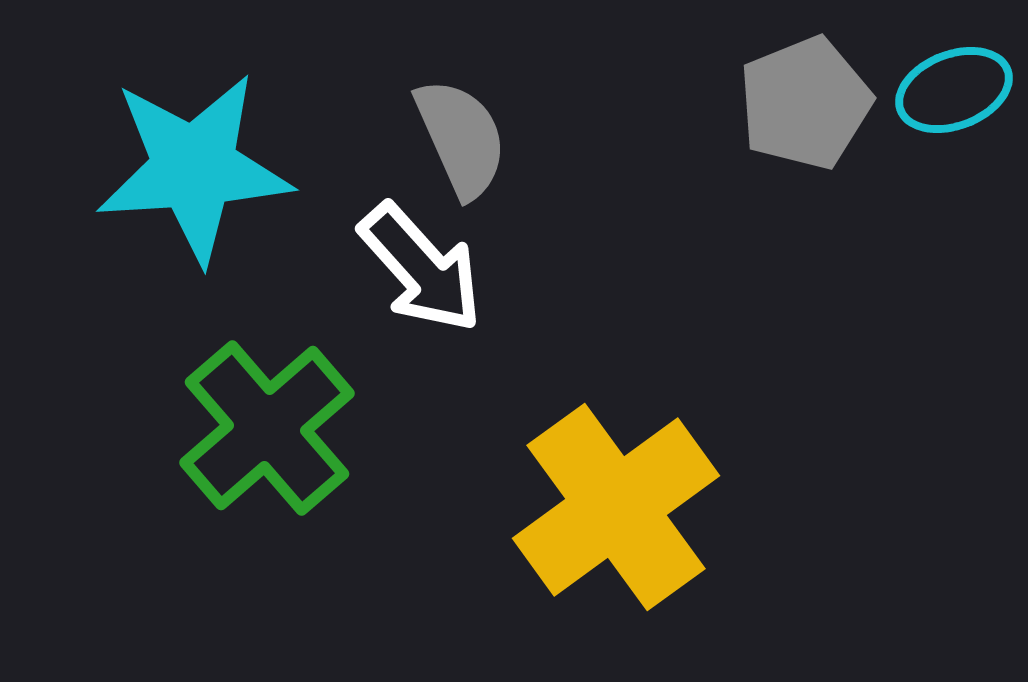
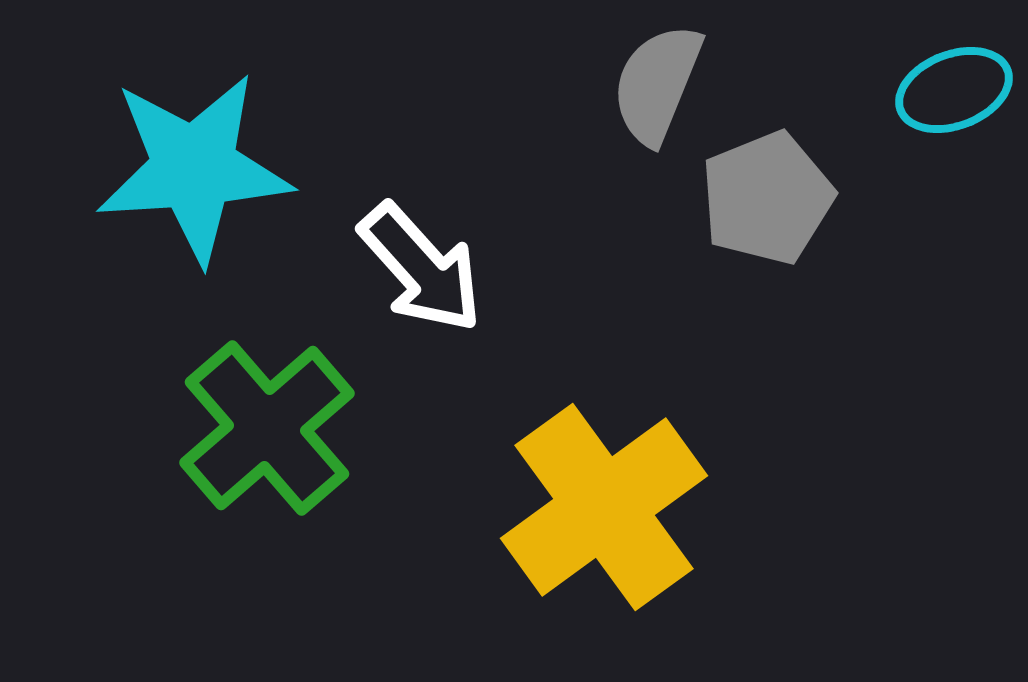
gray pentagon: moved 38 px left, 95 px down
gray semicircle: moved 196 px right, 54 px up; rotated 134 degrees counterclockwise
yellow cross: moved 12 px left
